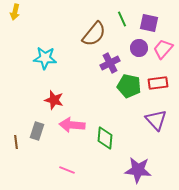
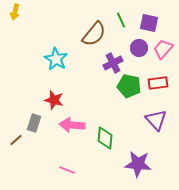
green line: moved 1 px left, 1 px down
cyan star: moved 11 px right, 1 px down; rotated 25 degrees clockwise
purple cross: moved 3 px right
gray rectangle: moved 3 px left, 8 px up
brown line: moved 2 px up; rotated 56 degrees clockwise
purple star: moved 6 px up
